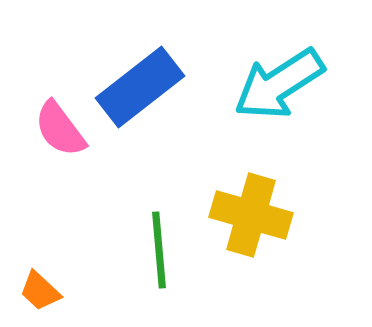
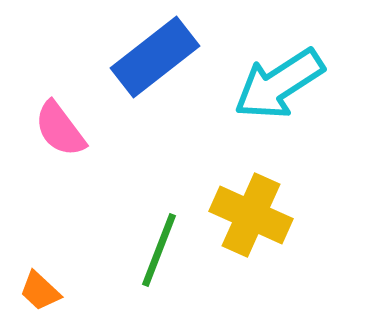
blue rectangle: moved 15 px right, 30 px up
yellow cross: rotated 8 degrees clockwise
green line: rotated 26 degrees clockwise
